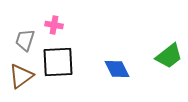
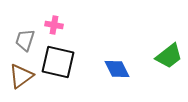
black square: rotated 16 degrees clockwise
